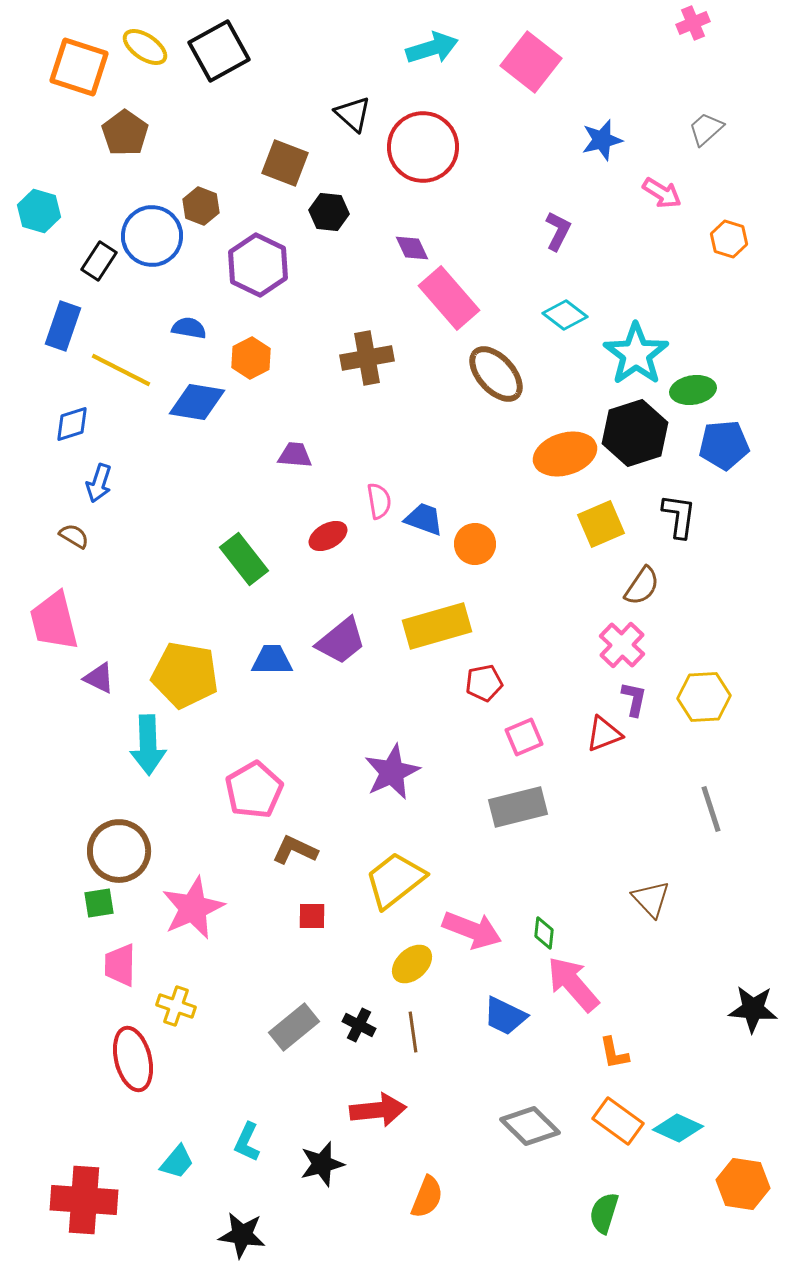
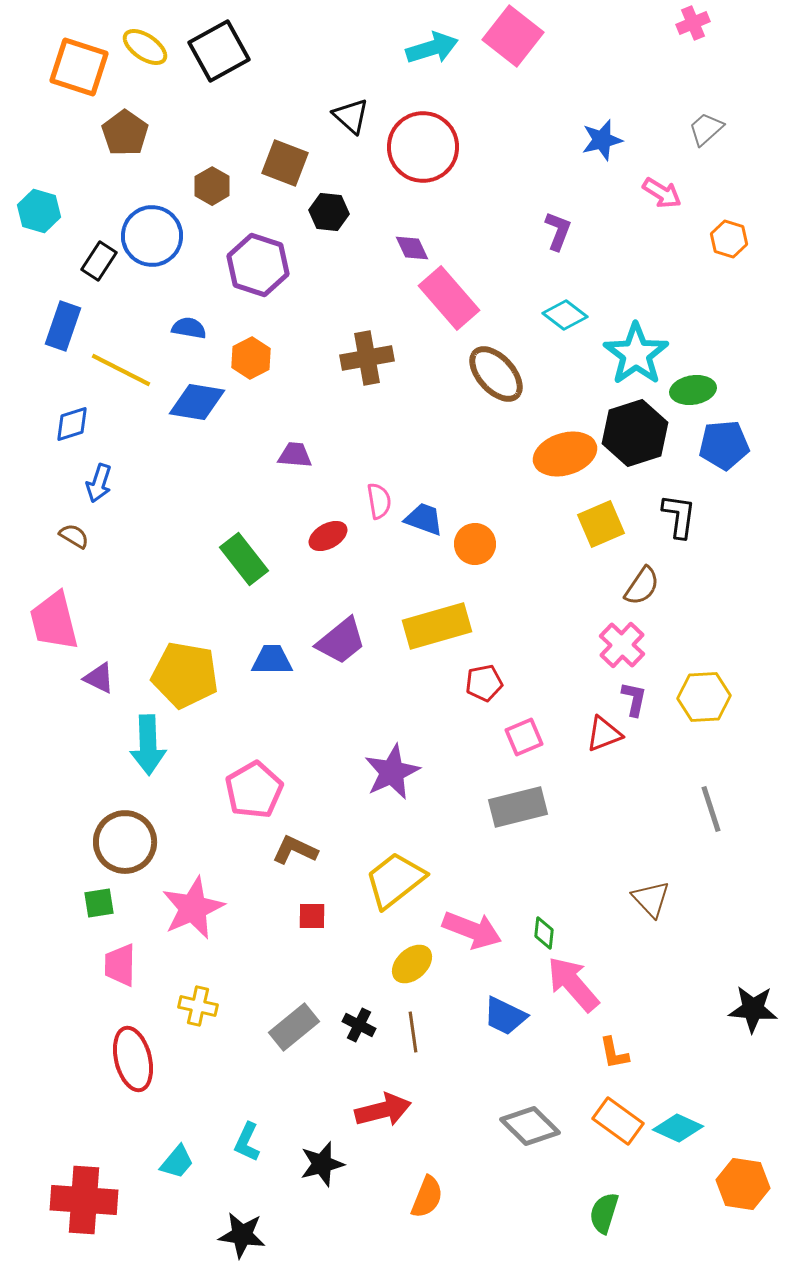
pink square at (531, 62): moved 18 px left, 26 px up
black triangle at (353, 114): moved 2 px left, 2 px down
brown hexagon at (201, 206): moved 11 px right, 20 px up; rotated 9 degrees clockwise
purple L-shape at (558, 231): rotated 6 degrees counterclockwise
purple hexagon at (258, 265): rotated 8 degrees counterclockwise
brown circle at (119, 851): moved 6 px right, 9 px up
yellow cross at (176, 1006): moved 22 px right; rotated 6 degrees counterclockwise
red arrow at (378, 1110): moved 5 px right; rotated 8 degrees counterclockwise
